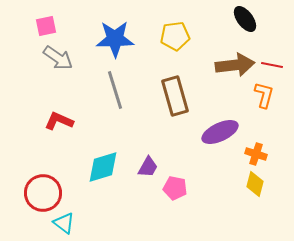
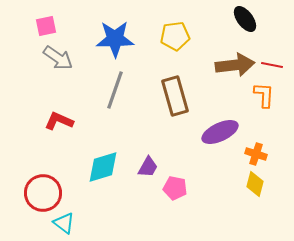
gray line: rotated 36 degrees clockwise
orange L-shape: rotated 12 degrees counterclockwise
